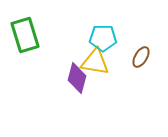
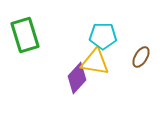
cyan pentagon: moved 2 px up
purple diamond: rotated 28 degrees clockwise
